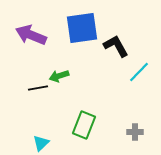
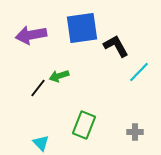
purple arrow: rotated 32 degrees counterclockwise
black line: rotated 42 degrees counterclockwise
cyan triangle: rotated 30 degrees counterclockwise
